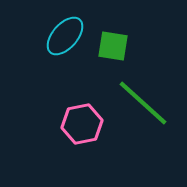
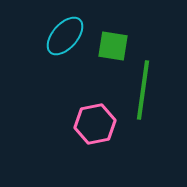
green line: moved 13 px up; rotated 56 degrees clockwise
pink hexagon: moved 13 px right
